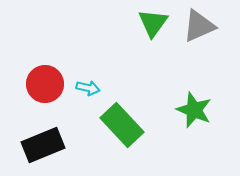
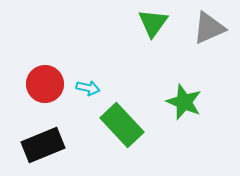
gray triangle: moved 10 px right, 2 px down
green star: moved 10 px left, 8 px up
